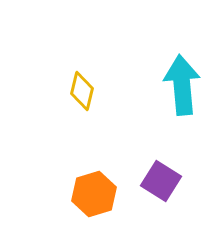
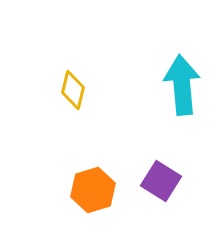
yellow diamond: moved 9 px left, 1 px up
orange hexagon: moved 1 px left, 4 px up
